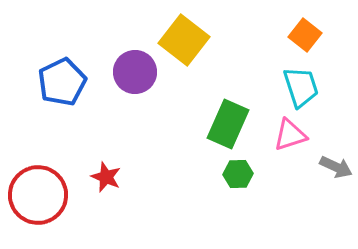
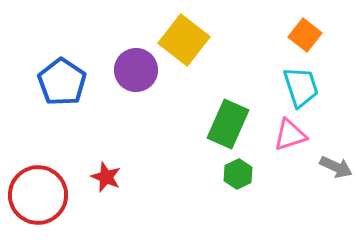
purple circle: moved 1 px right, 2 px up
blue pentagon: rotated 12 degrees counterclockwise
green hexagon: rotated 24 degrees counterclockwise
